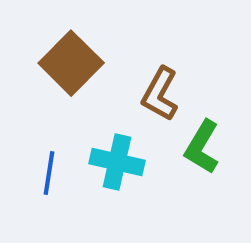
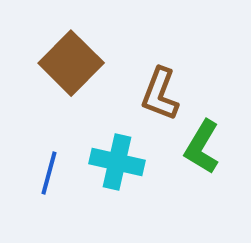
brown L-shape: rotated 8 degrees counterclockwise
blue line: rotated 6 degrees clockwise
